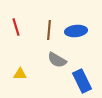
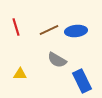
brown line: rotated 60 degrees clockwise
